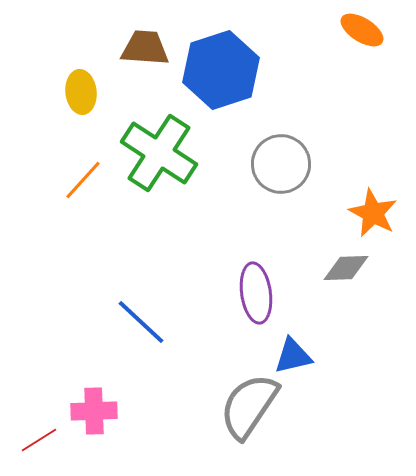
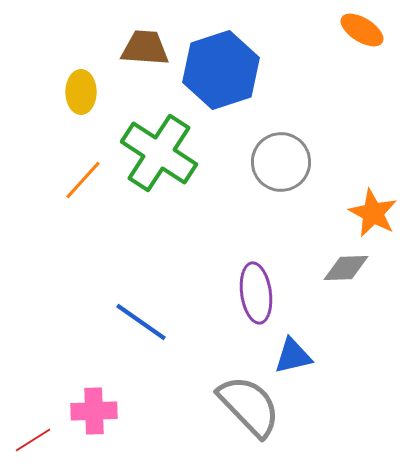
yellow ellipse: rotated 6 degrees clockwise
gray circle: moved 2 px up
blue line: rotated 8 degrees counterclockwise
gray semicircle: rotated 102 degrees clockwise
red line: moved 6 px left
